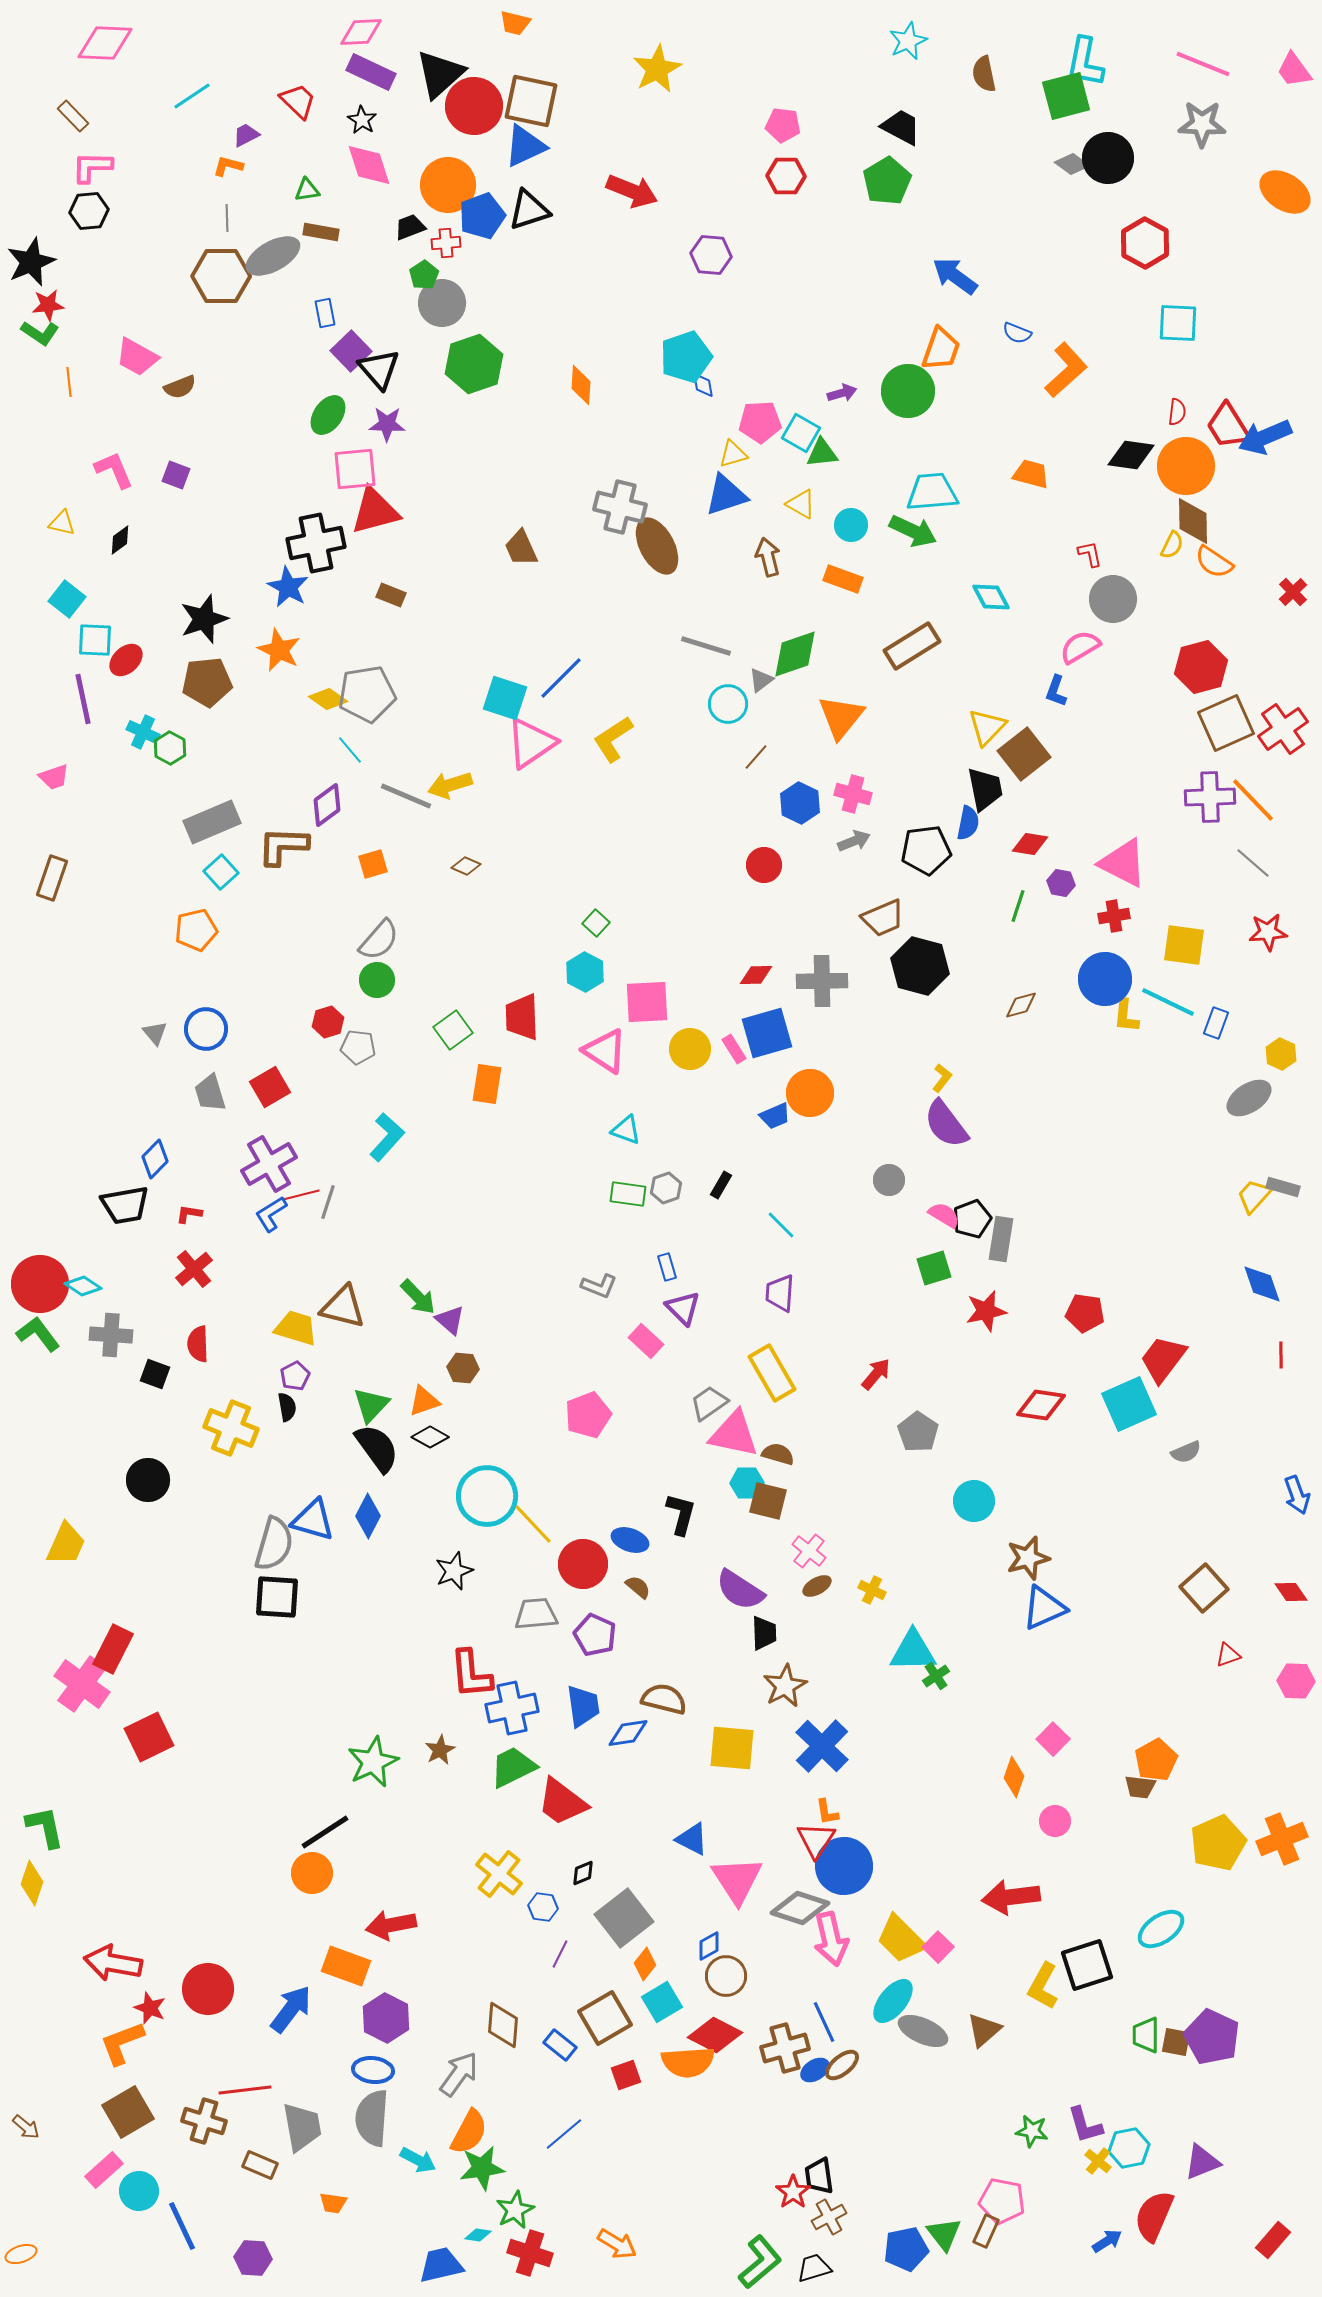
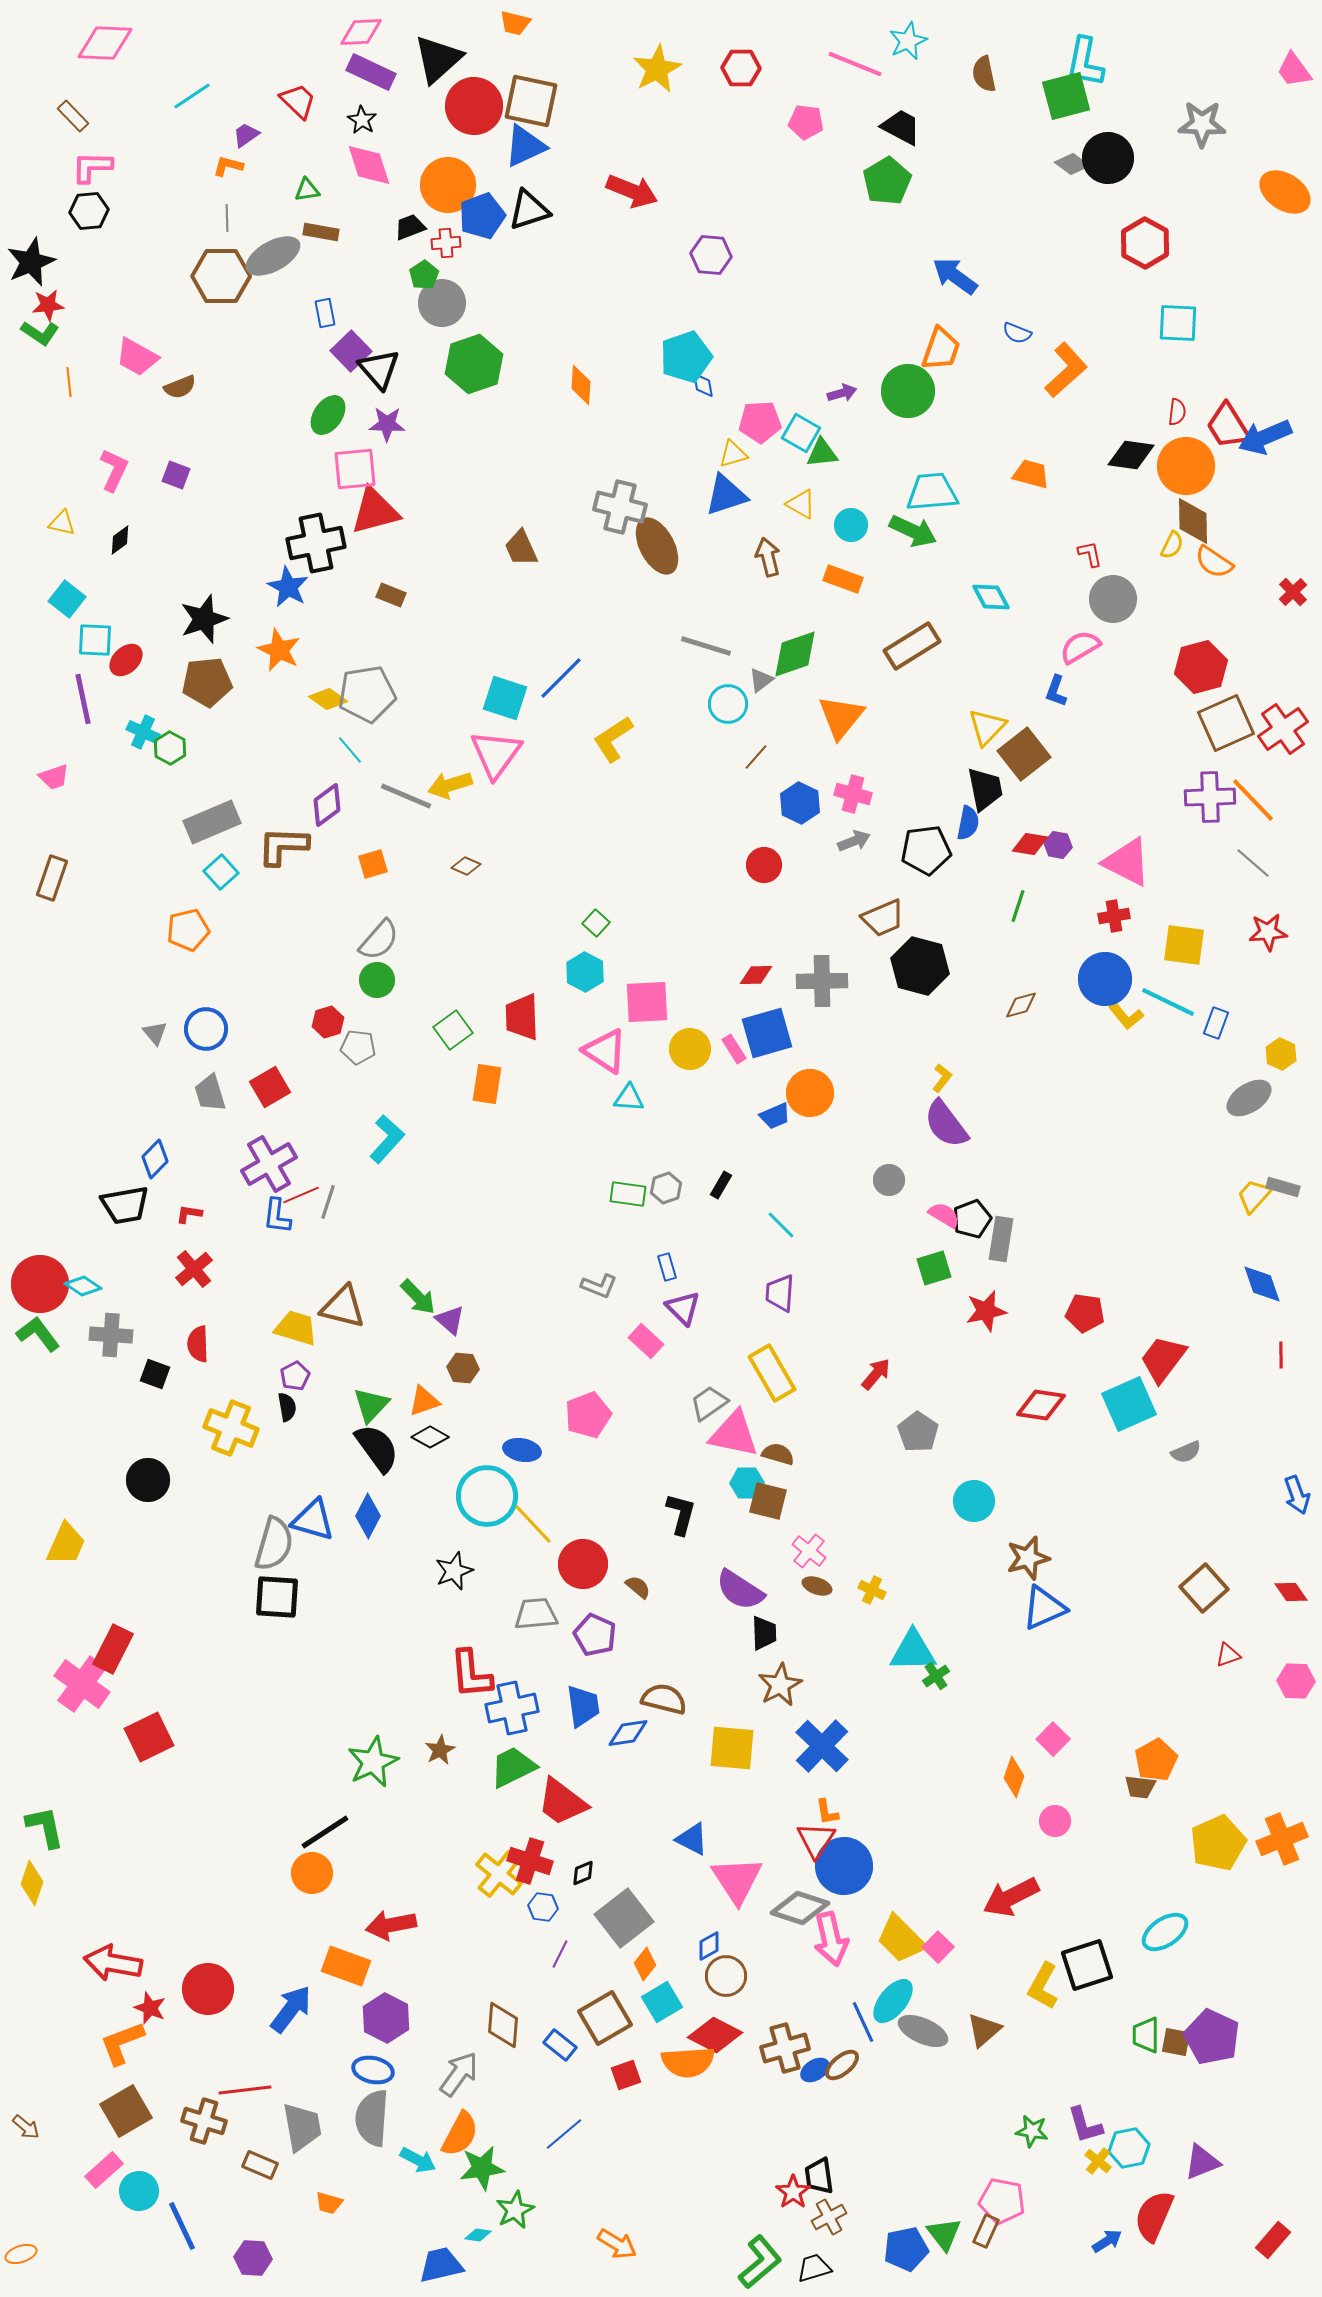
pink line at (1203, 64): moved 348 px left
black triangle at (440, 74): moved 2 px left, 15 px up
pink pentagon at (783, 125): moved 23 px right, 3 px up
purple trapezoid at (246, 135): rotated 8 degrees counterclockwise
red hexagon at (786, 176): moved 45 px left, 108 px up
pink L-shape at (114, 470): rotated 48 degrees clockwise
pink triangle at (531, 743): moved 35 px left, 11 px down; rotated 20 degrees counterclockwise
pink triangle at (1123, 863): moved 4 px right, 1 px up
purple hexagon at (1061, 883): moved 3 px left, 38 px up
orange pentagon at (196, 930): moved 8 px left
yellow L-shape at (1126, 1016): rotated 45 degrees counterclockwise
cyan triangle at (626, 1130): moved 3 px right, 32 px up; rotated 16 degrees counterclockwise
cyan L-shape at (387, 1137): moved 2 px down
red line at (301, 1195): rotated 9 degrees counterclockwise
blue L-shape at (271, 1214): moved 6 px right, 2 px down; rotated 51 degrees counterclockwise
blue ellipse at (630, 1540): moved 108 px left, 90 px up; rotated 9 degrees counterclockwise
brown ellipse at (817, 1586): rotated 48 degrees clockwise
brown star at (785, 1686): moved 5 px left, 1 px up
red arrow at (1011, 1897): rotated 20 degrees counterclockwise
cyan ellipse at (1161, 1929): moved 4 px right, 3 px down
blue line at (824, 2022): moved 39 px right
blue ellipse at (373, 2070): rotated 6 degrees clockwise
brown square at (128, 2112): moved 2 px left, 1 px up
orange semicircle at (469, 2132): moved 9 px left, 2 px down
orange trapezoid at (333, 2203): moved 4 px left; rotated 8 degrees clockwise
red cross at (530, 2253): moved 392 px up
